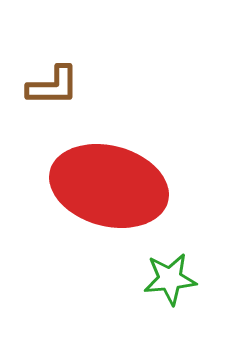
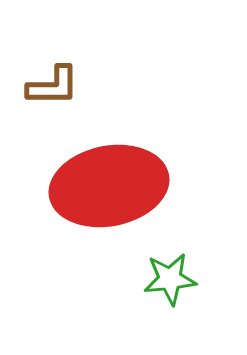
red ellipse: rotated 26 degrees counterclockwise
